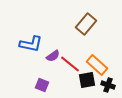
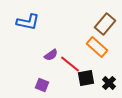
brown rectangle: moved 19 px right
blue L-shape: moved 3 px left, 22 px up
purple semicircle: moved 2 px left, 1 px up
orange rectangle: moved 18 px up
black square: moved 1 px left, 2 px up
black cross: moved 1 px right, 2 px up; rotated 24 degrees clockwise
